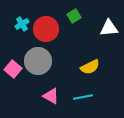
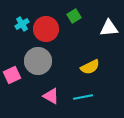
pink square: moved 1 px left, 6 px down; rotated 24 degrees clockwise
